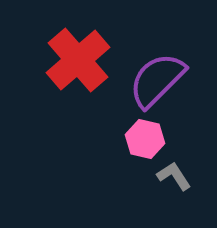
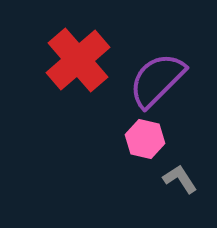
gray L-shape: moved 6 px right, 3 px down
